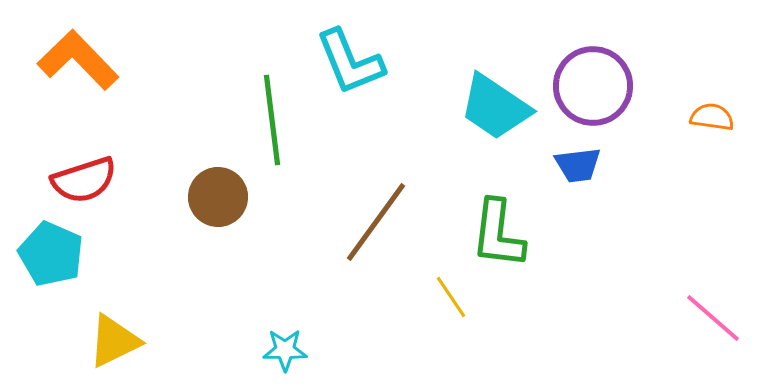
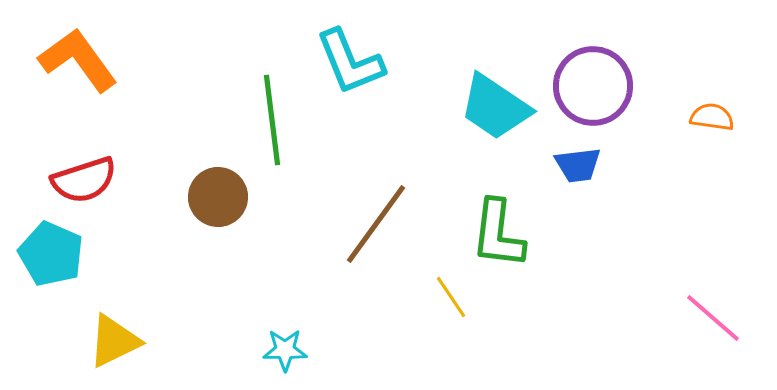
orange L-shape: rotated 8 degrees clockwise
brown line: moved 2 px down
